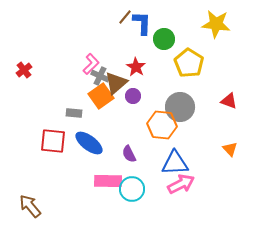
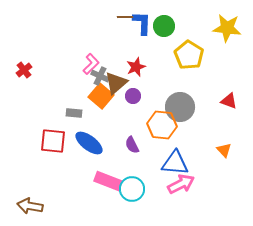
brown line: rotated 49 degrees clockwise
yellow star: moved 11 px right, 4 px down
green circle: moved 13 px up
yellow pentagon: moved 8 px up
red star: rotated 18 degrees clockwise
orange square: rotated 15 degrees counterclockwise
orange triangle: moved 6 px left, 1 px down
purple semicircle: moved 3 px right, 9 px up
blue triangle: rotated 8 degrees clockwise
pink rectangle: rotated 20 degrees clockwise
brown arrow: rotated 40 degrees counterclockwise
